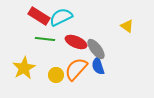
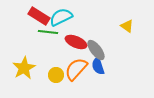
green line: moved 3 px right, 7 px up
gray ellipse: moved 1 px down
